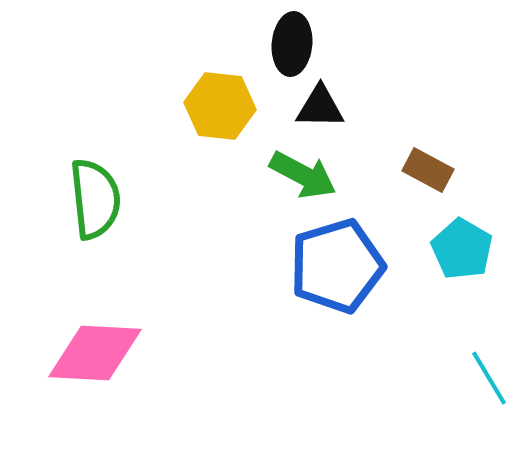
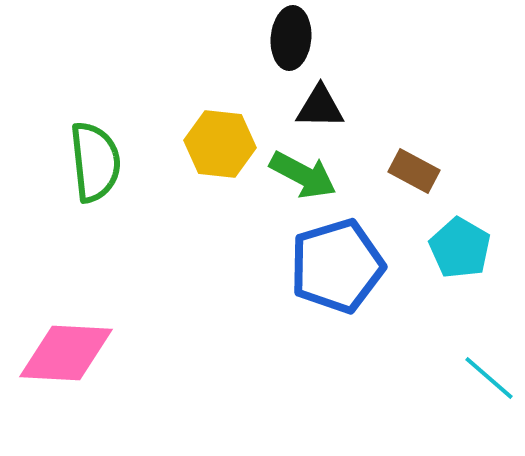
black ellipse: moved 1 px left, 6 px up
yellow hexagon: moved 38 px down
brown rectangle: moved 14 px left, 1 px down
green semicircle: moved 37 px up
cyan pentagon: moved 2 px left, 1 px up
pink diamond: moved 29 px left
cyan line: rotated 18 degrees counterclockwise
